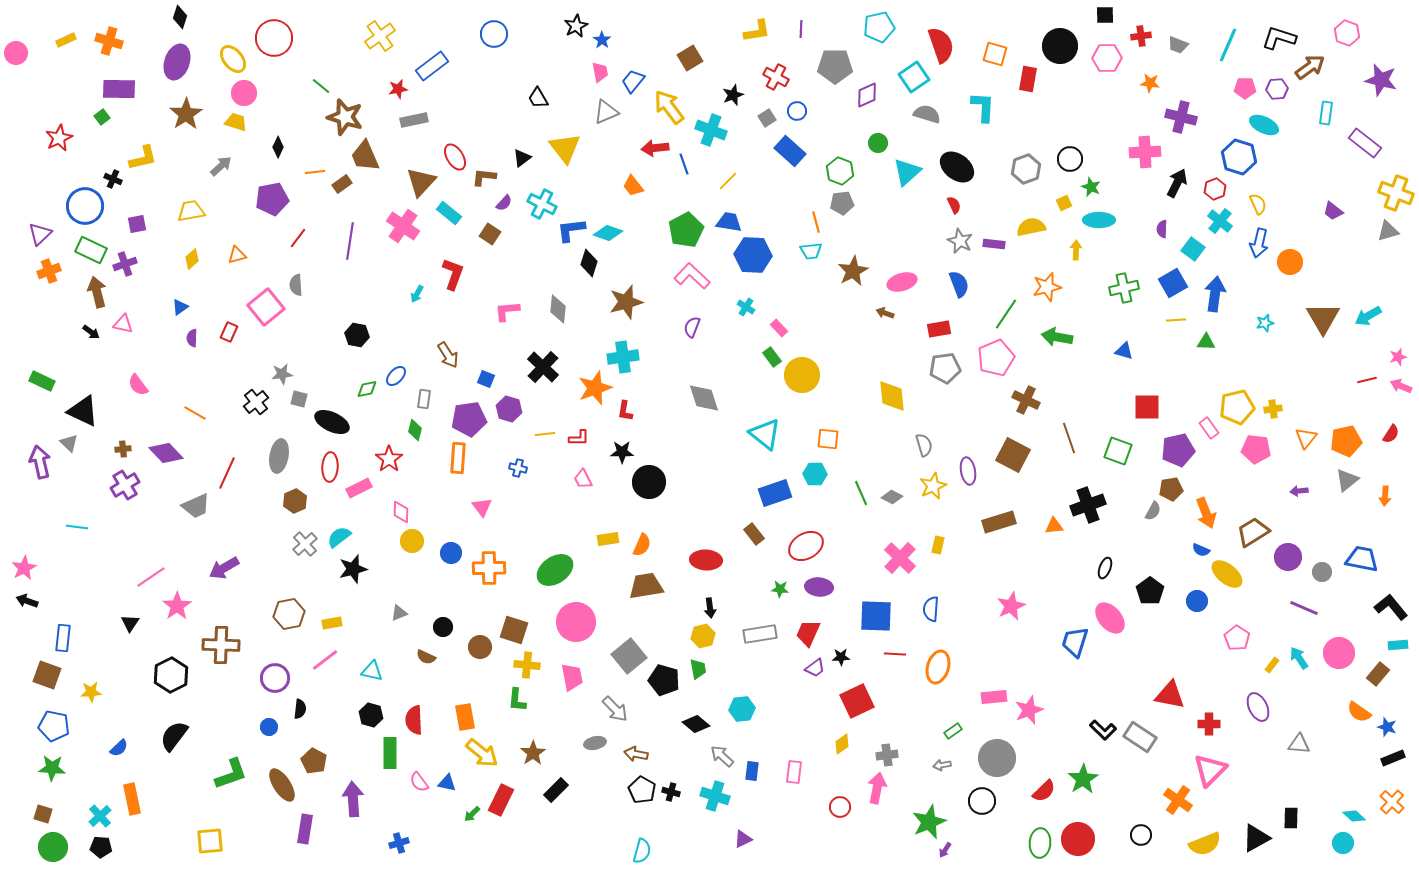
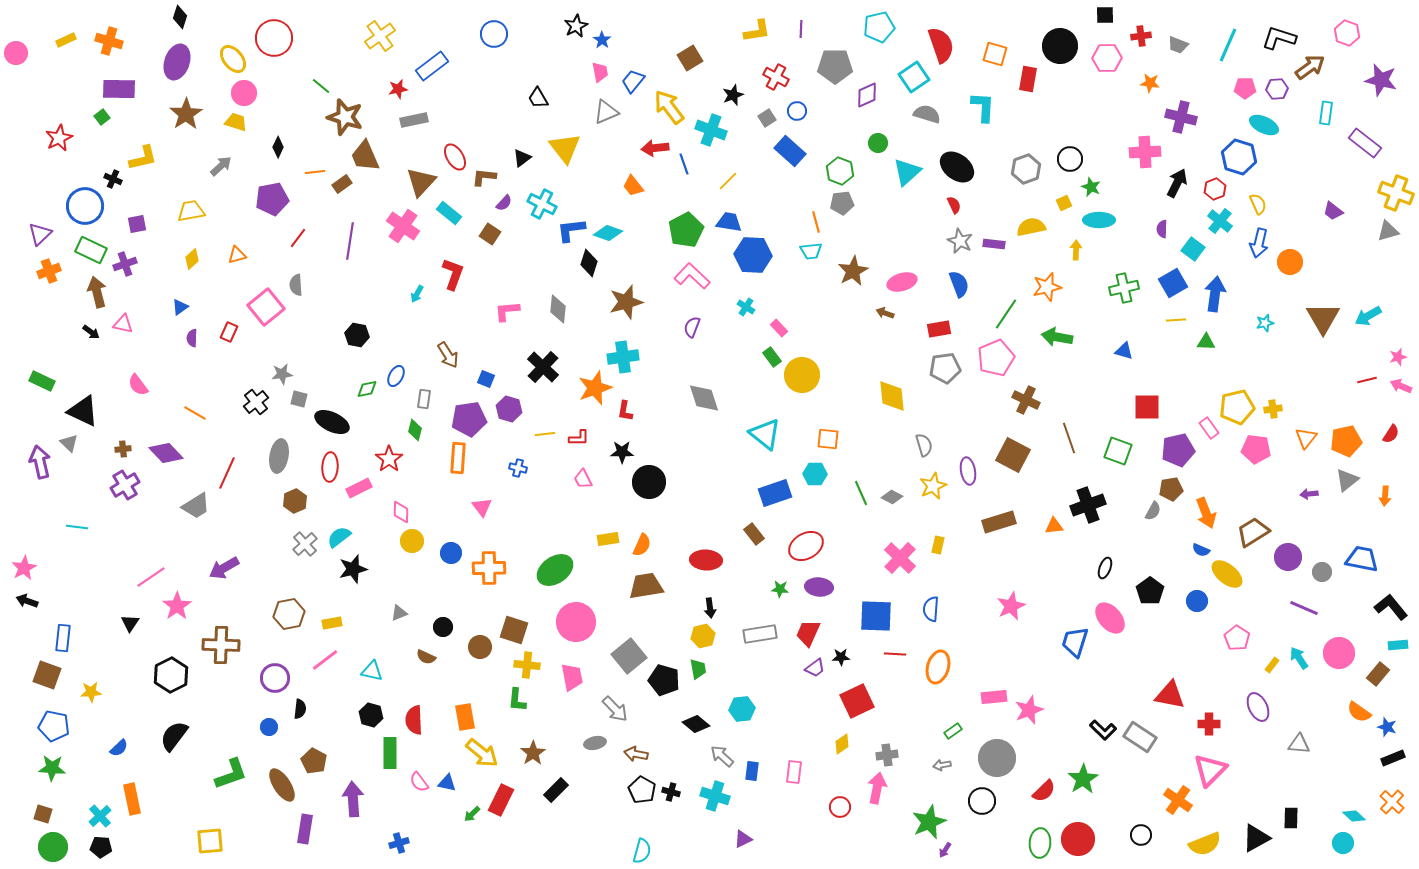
blue ellipse at (396, 376): rotated 15 degrees counterclockwise
purple arrow at (1299, 491): moved 10 px right, 3 px down
gray trapezoid at (196, 506): rotated 8 degrees counterclockwise
